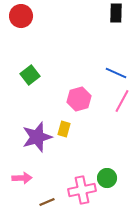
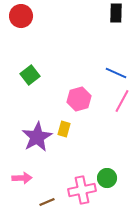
purple star: rotated 12 degrees counterclockwise
